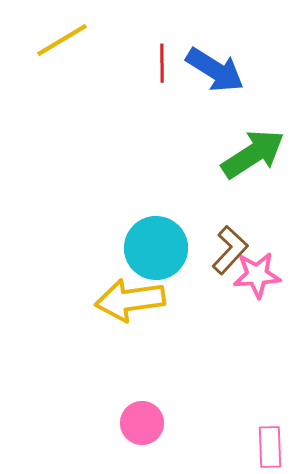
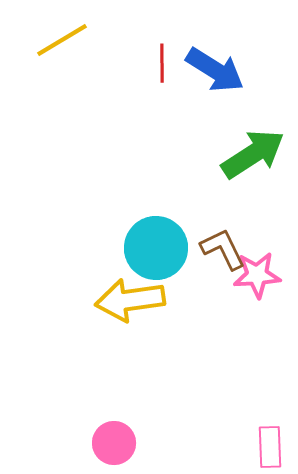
brown L-shape: moved 7 px left, 1 px up; rotated 69 degrees counterclockwise
pink circle: moved 28 px left, 20 px down
